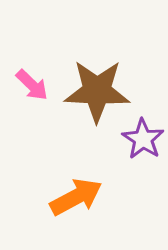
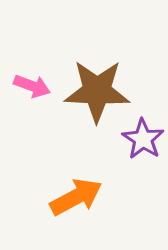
pink arrow: moved 1 px down; rotated 24 degrees counterclockwise
